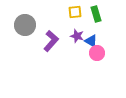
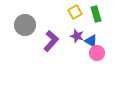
yellow square: rotated 24 degrees counterclockwise
